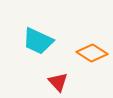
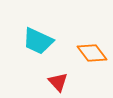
orange diamond: rotated 20 degrees clockwise
